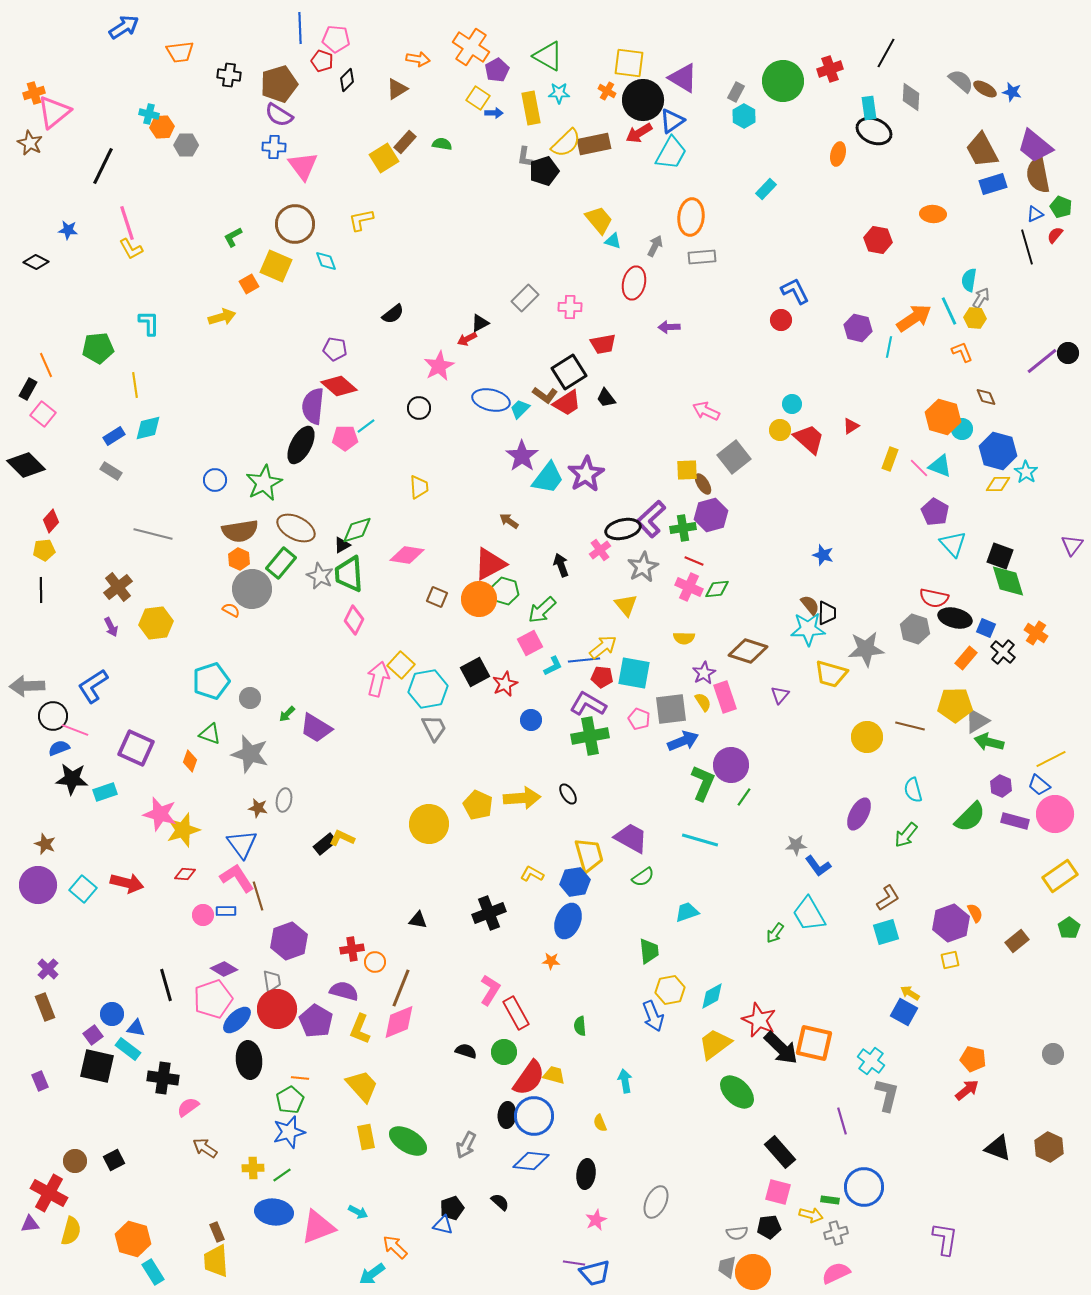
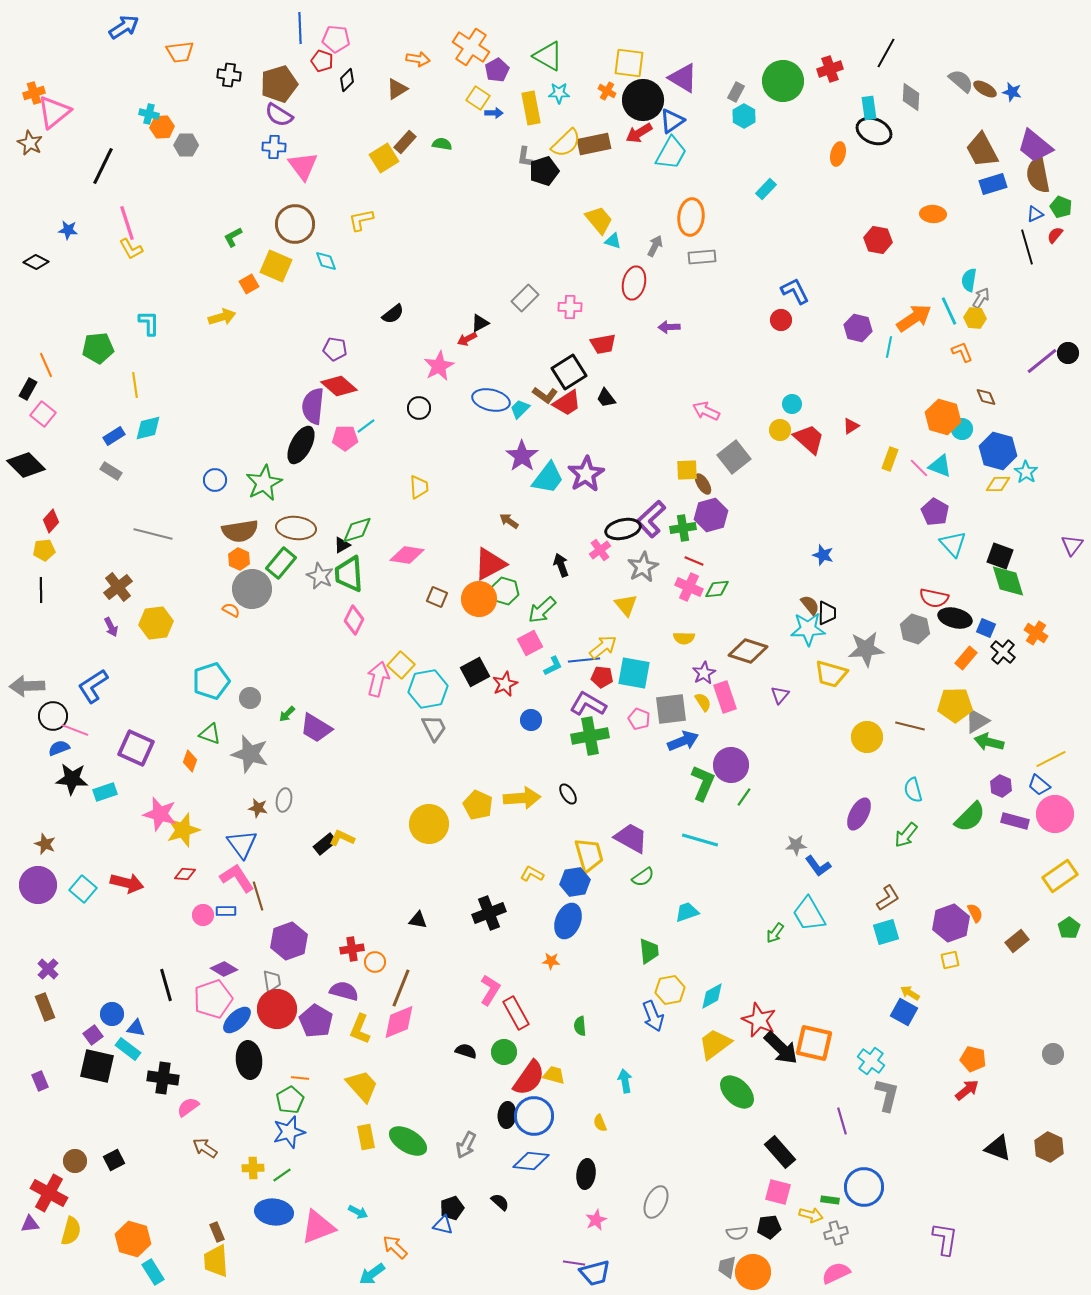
brown ellipse at (296, 528): rotated 21 degrees counterclockwise
